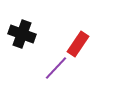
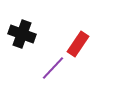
purple line: moved 3 px left
